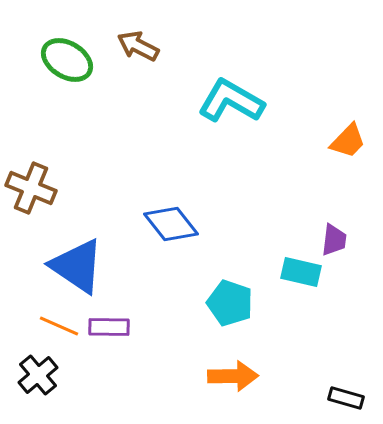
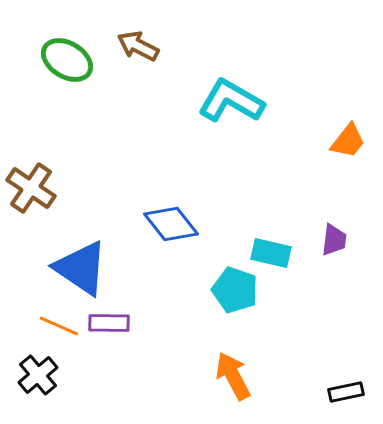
orange trapezoid: rotated 6 degrees counterclockwise
brown cross: rotated 12 degrees clockwise
blue triangle: moved 4 px right, 2 px down
cyan rectangle: moved 30 px left, 19 px up
cyan pentagon: moved 5 px right, 13 px up
purple rectangle: moved 4 px up
orange arrow: rotated 117 degrees counterclockwise
black rectangle: moved 6 px up; rotated 28 degrees counterclockwise
